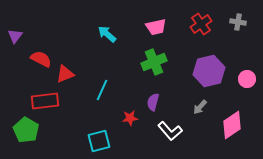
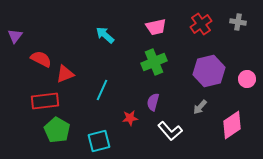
cyan arrow: moved 2 px left, 1 px down
green pentagon: moved 31 px right
